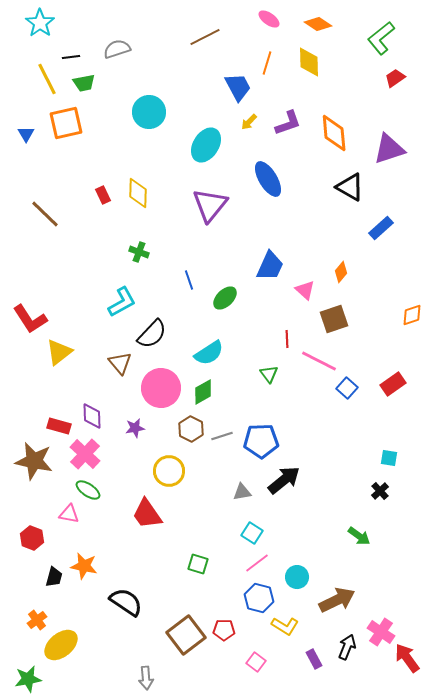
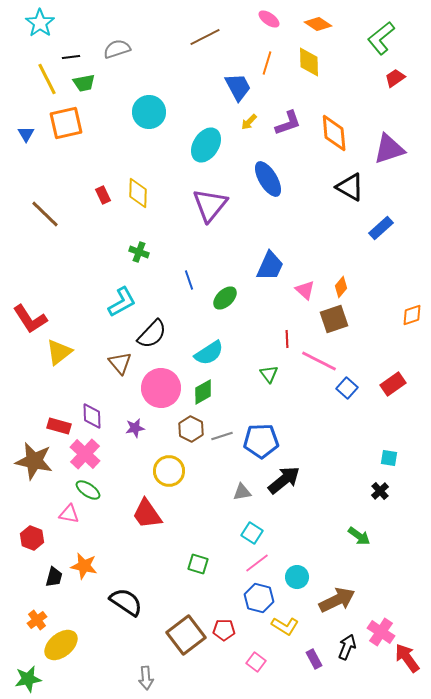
orange diamond at (341, 272): moved 15 px down
